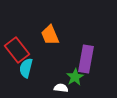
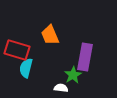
red rectangle: rotated 35 degrees counterclockwise
purple rectangle: moved 1 px left, 2 px up
green star: moved 2 px left, 2 px up
